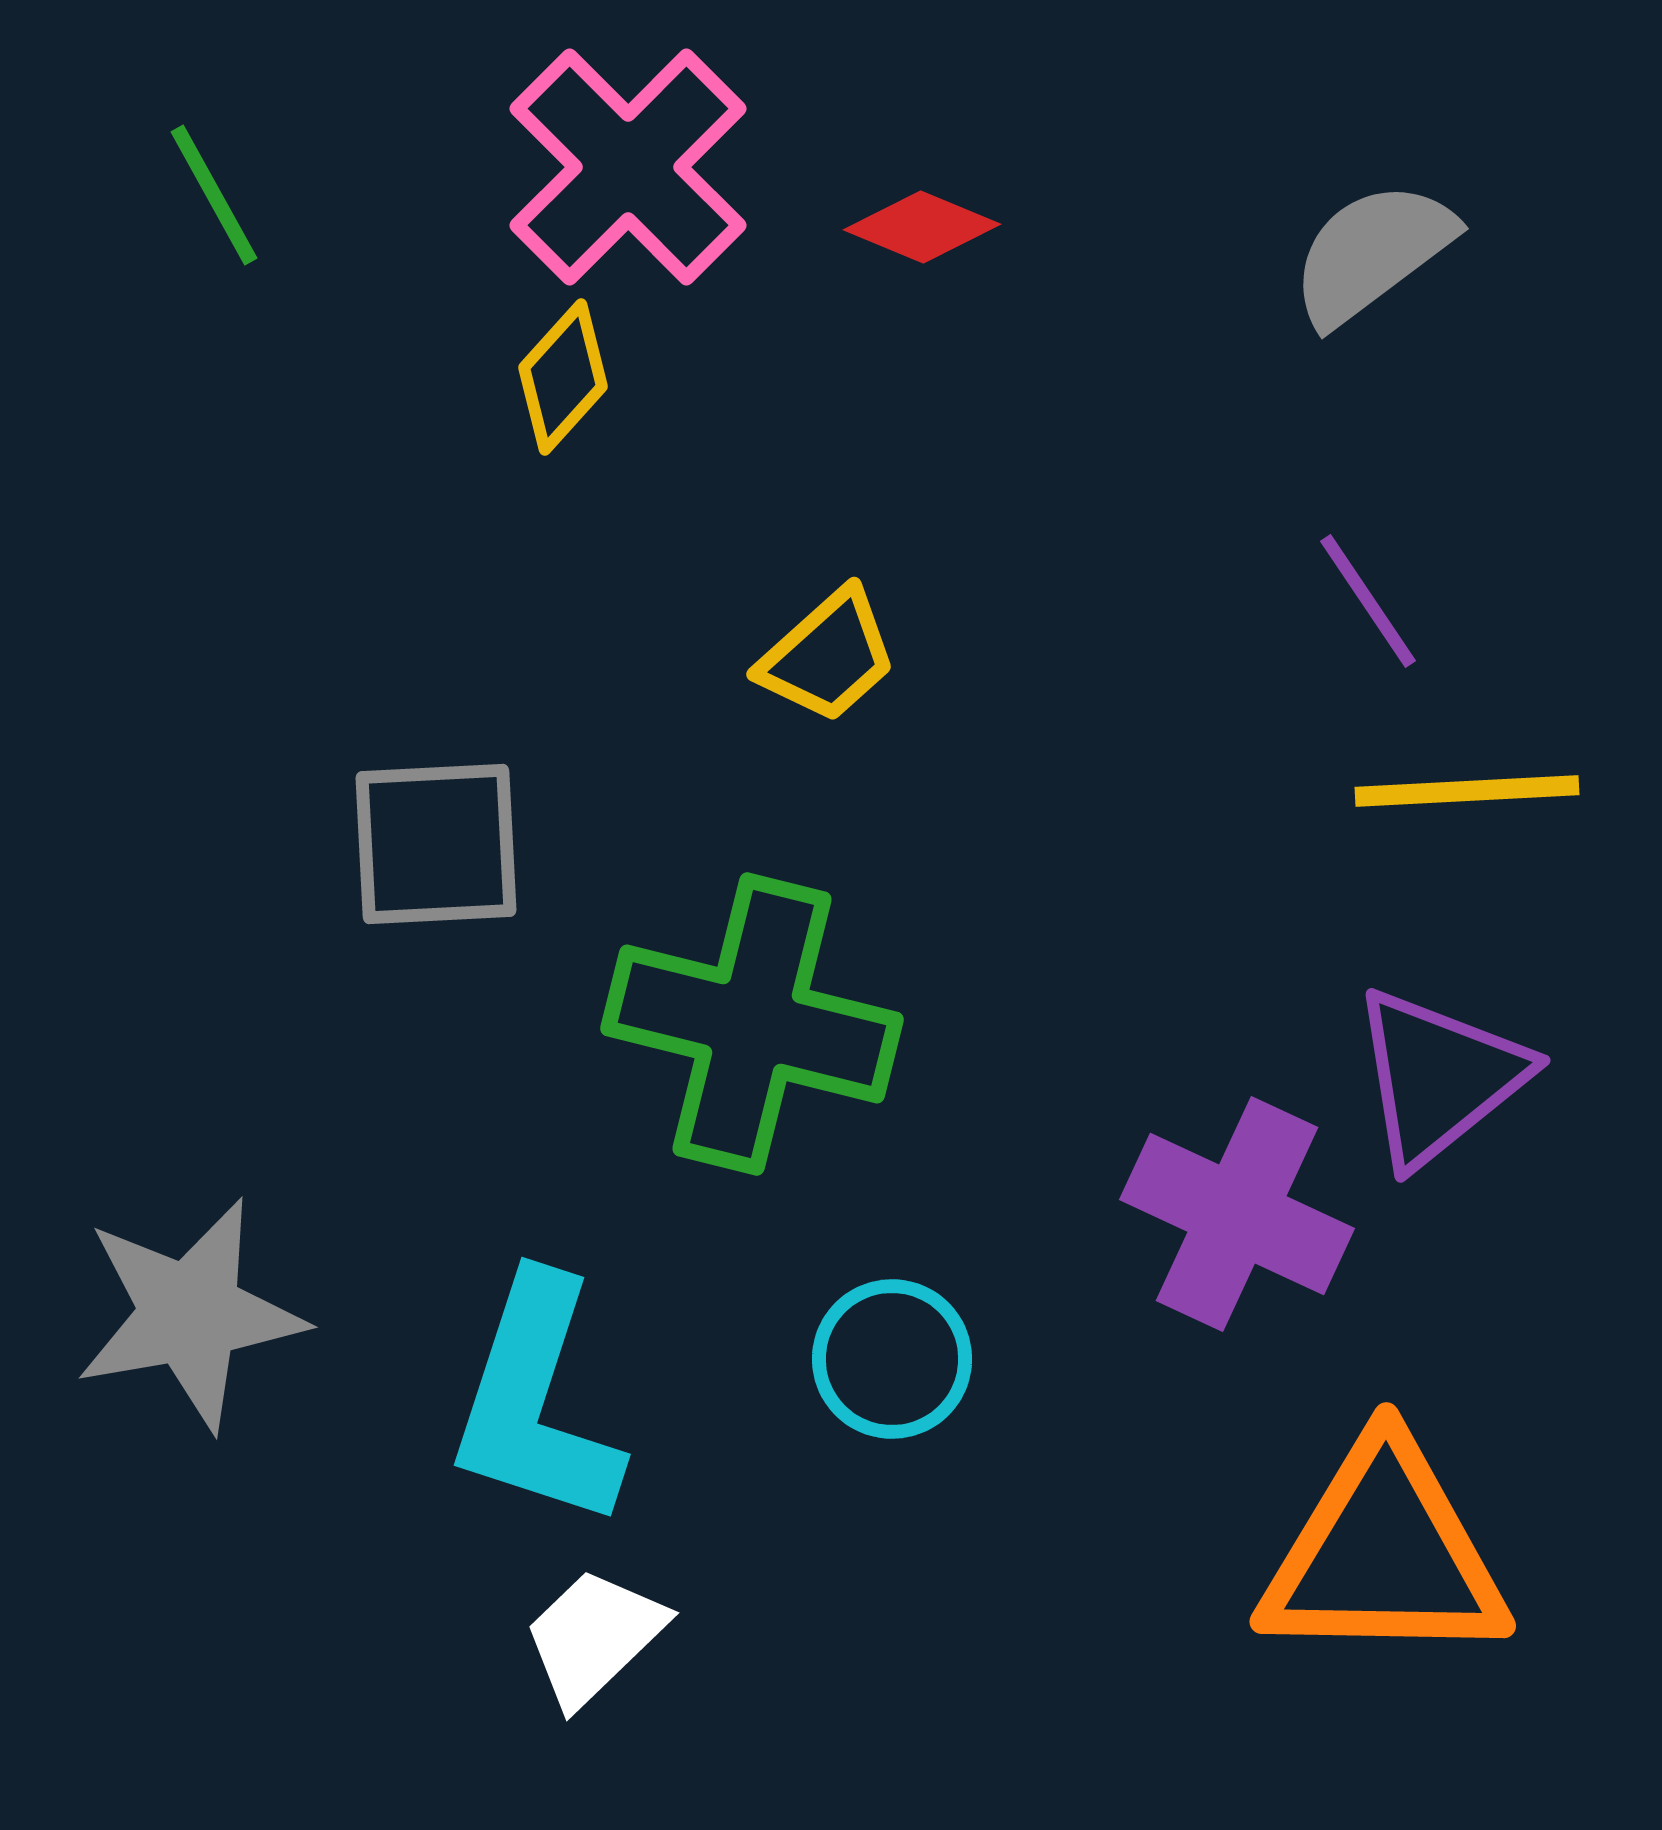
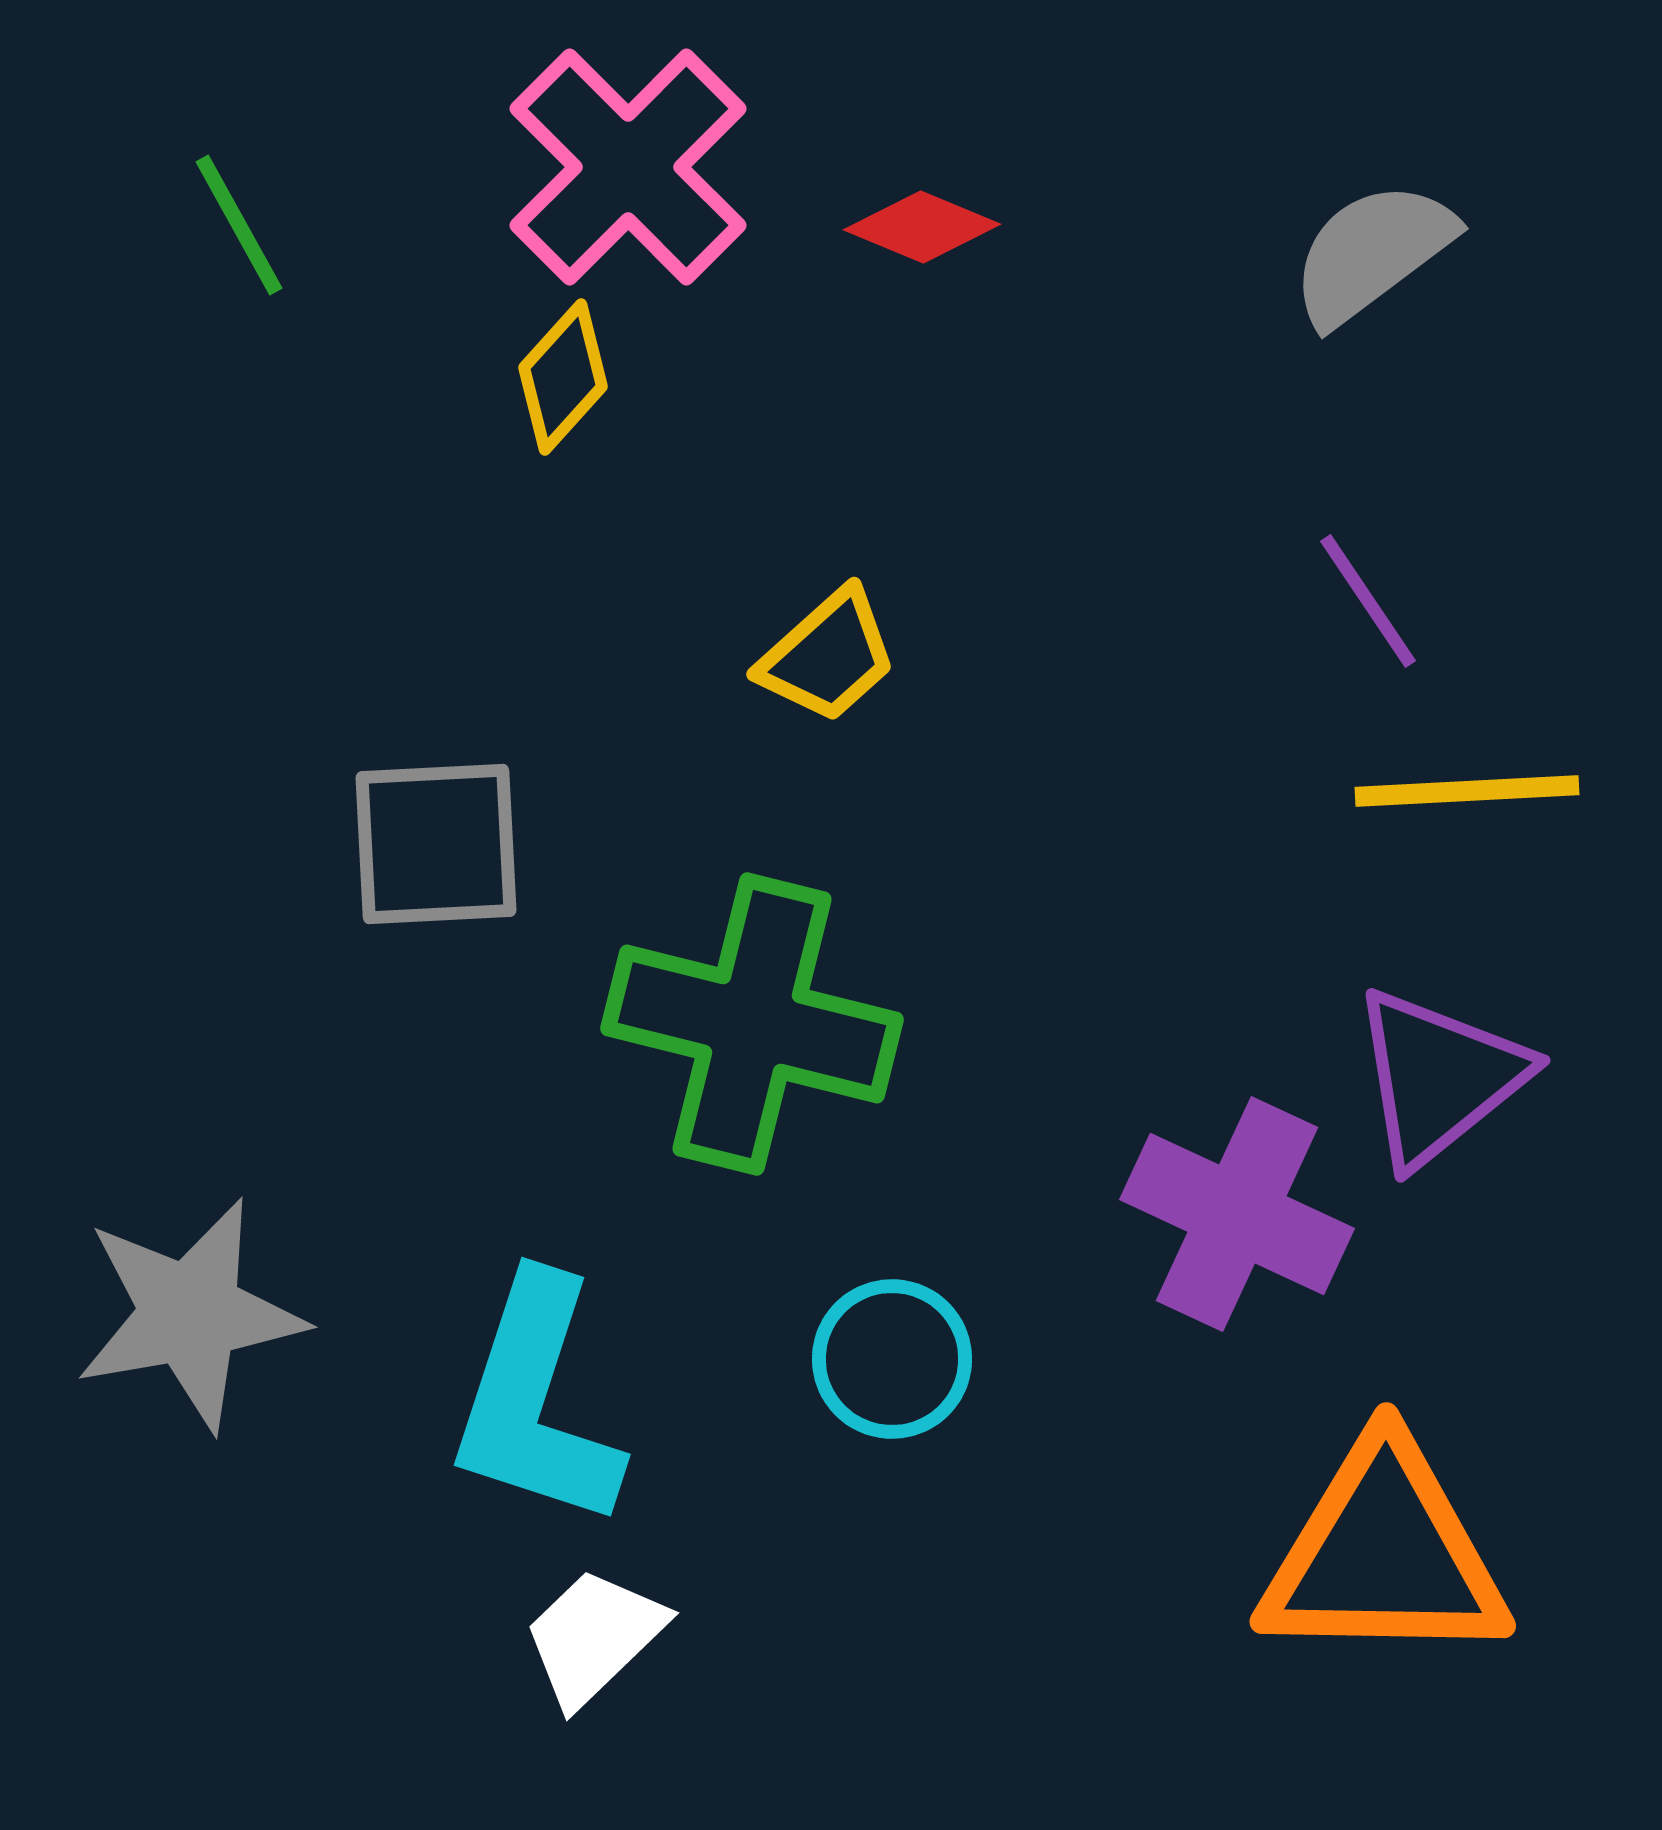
green line: moved 25 px right, 30 px down
